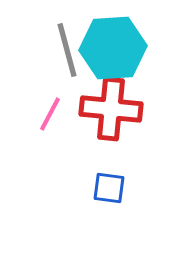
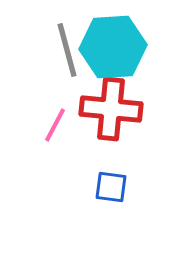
cyan hexagon: moved 1 px up
pink line: moved 5 px right, 11 px down
blue square: moved 2 px right, 1 px up
